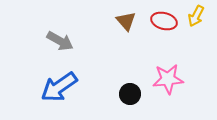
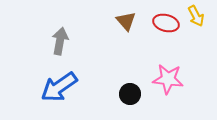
yellow arrow: rotated 55 degrees counterclockwise
red ellipse: moved 2 px right, 2 px down
gray arrow: rotated 108 degrees counterclockwise
pink star: rotated 12 degrees clockwise
